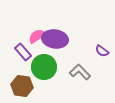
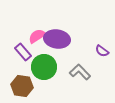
purple ellipse: moved 2 px right
